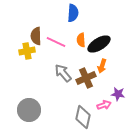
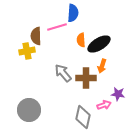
pink line: moved 1 px right, 15 px up; rotated 42 degrees counterclockwise
brown cross: rotated 24 degrees clockwise
